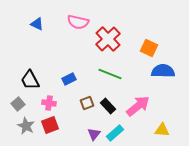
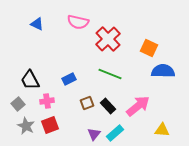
pink cross: moved 2 px left, 2 px up; rotated 16 degrees counterclockwise
